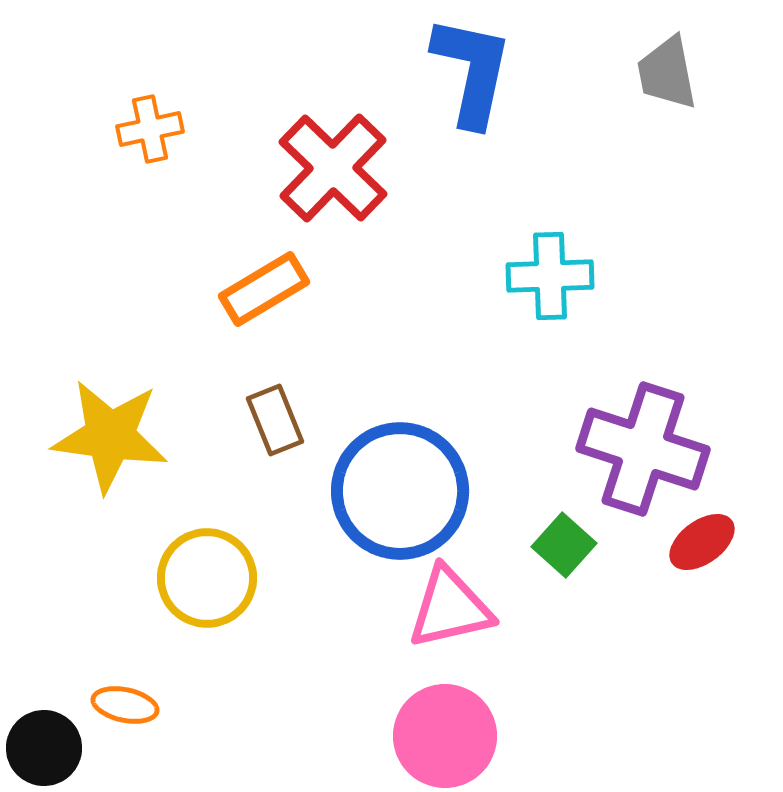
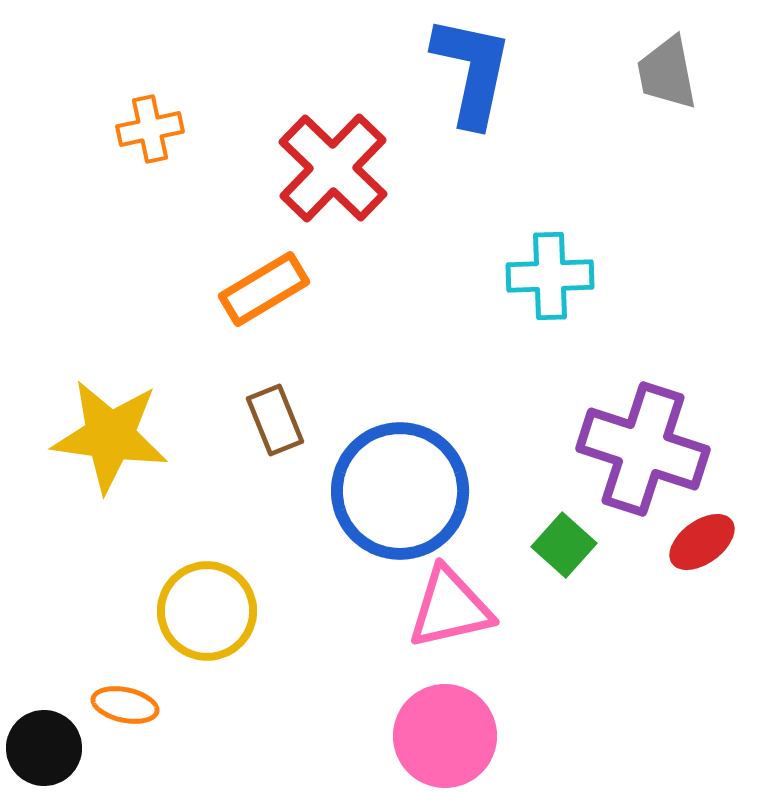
yellow circle: moved 33 px down
